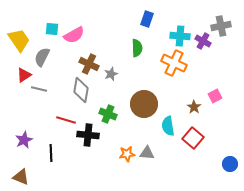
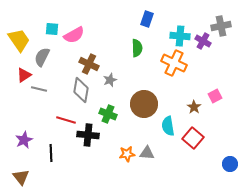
gray star: moved 1 px left, 6 px down
brown triangle: rotated 30 degrees clockwise
